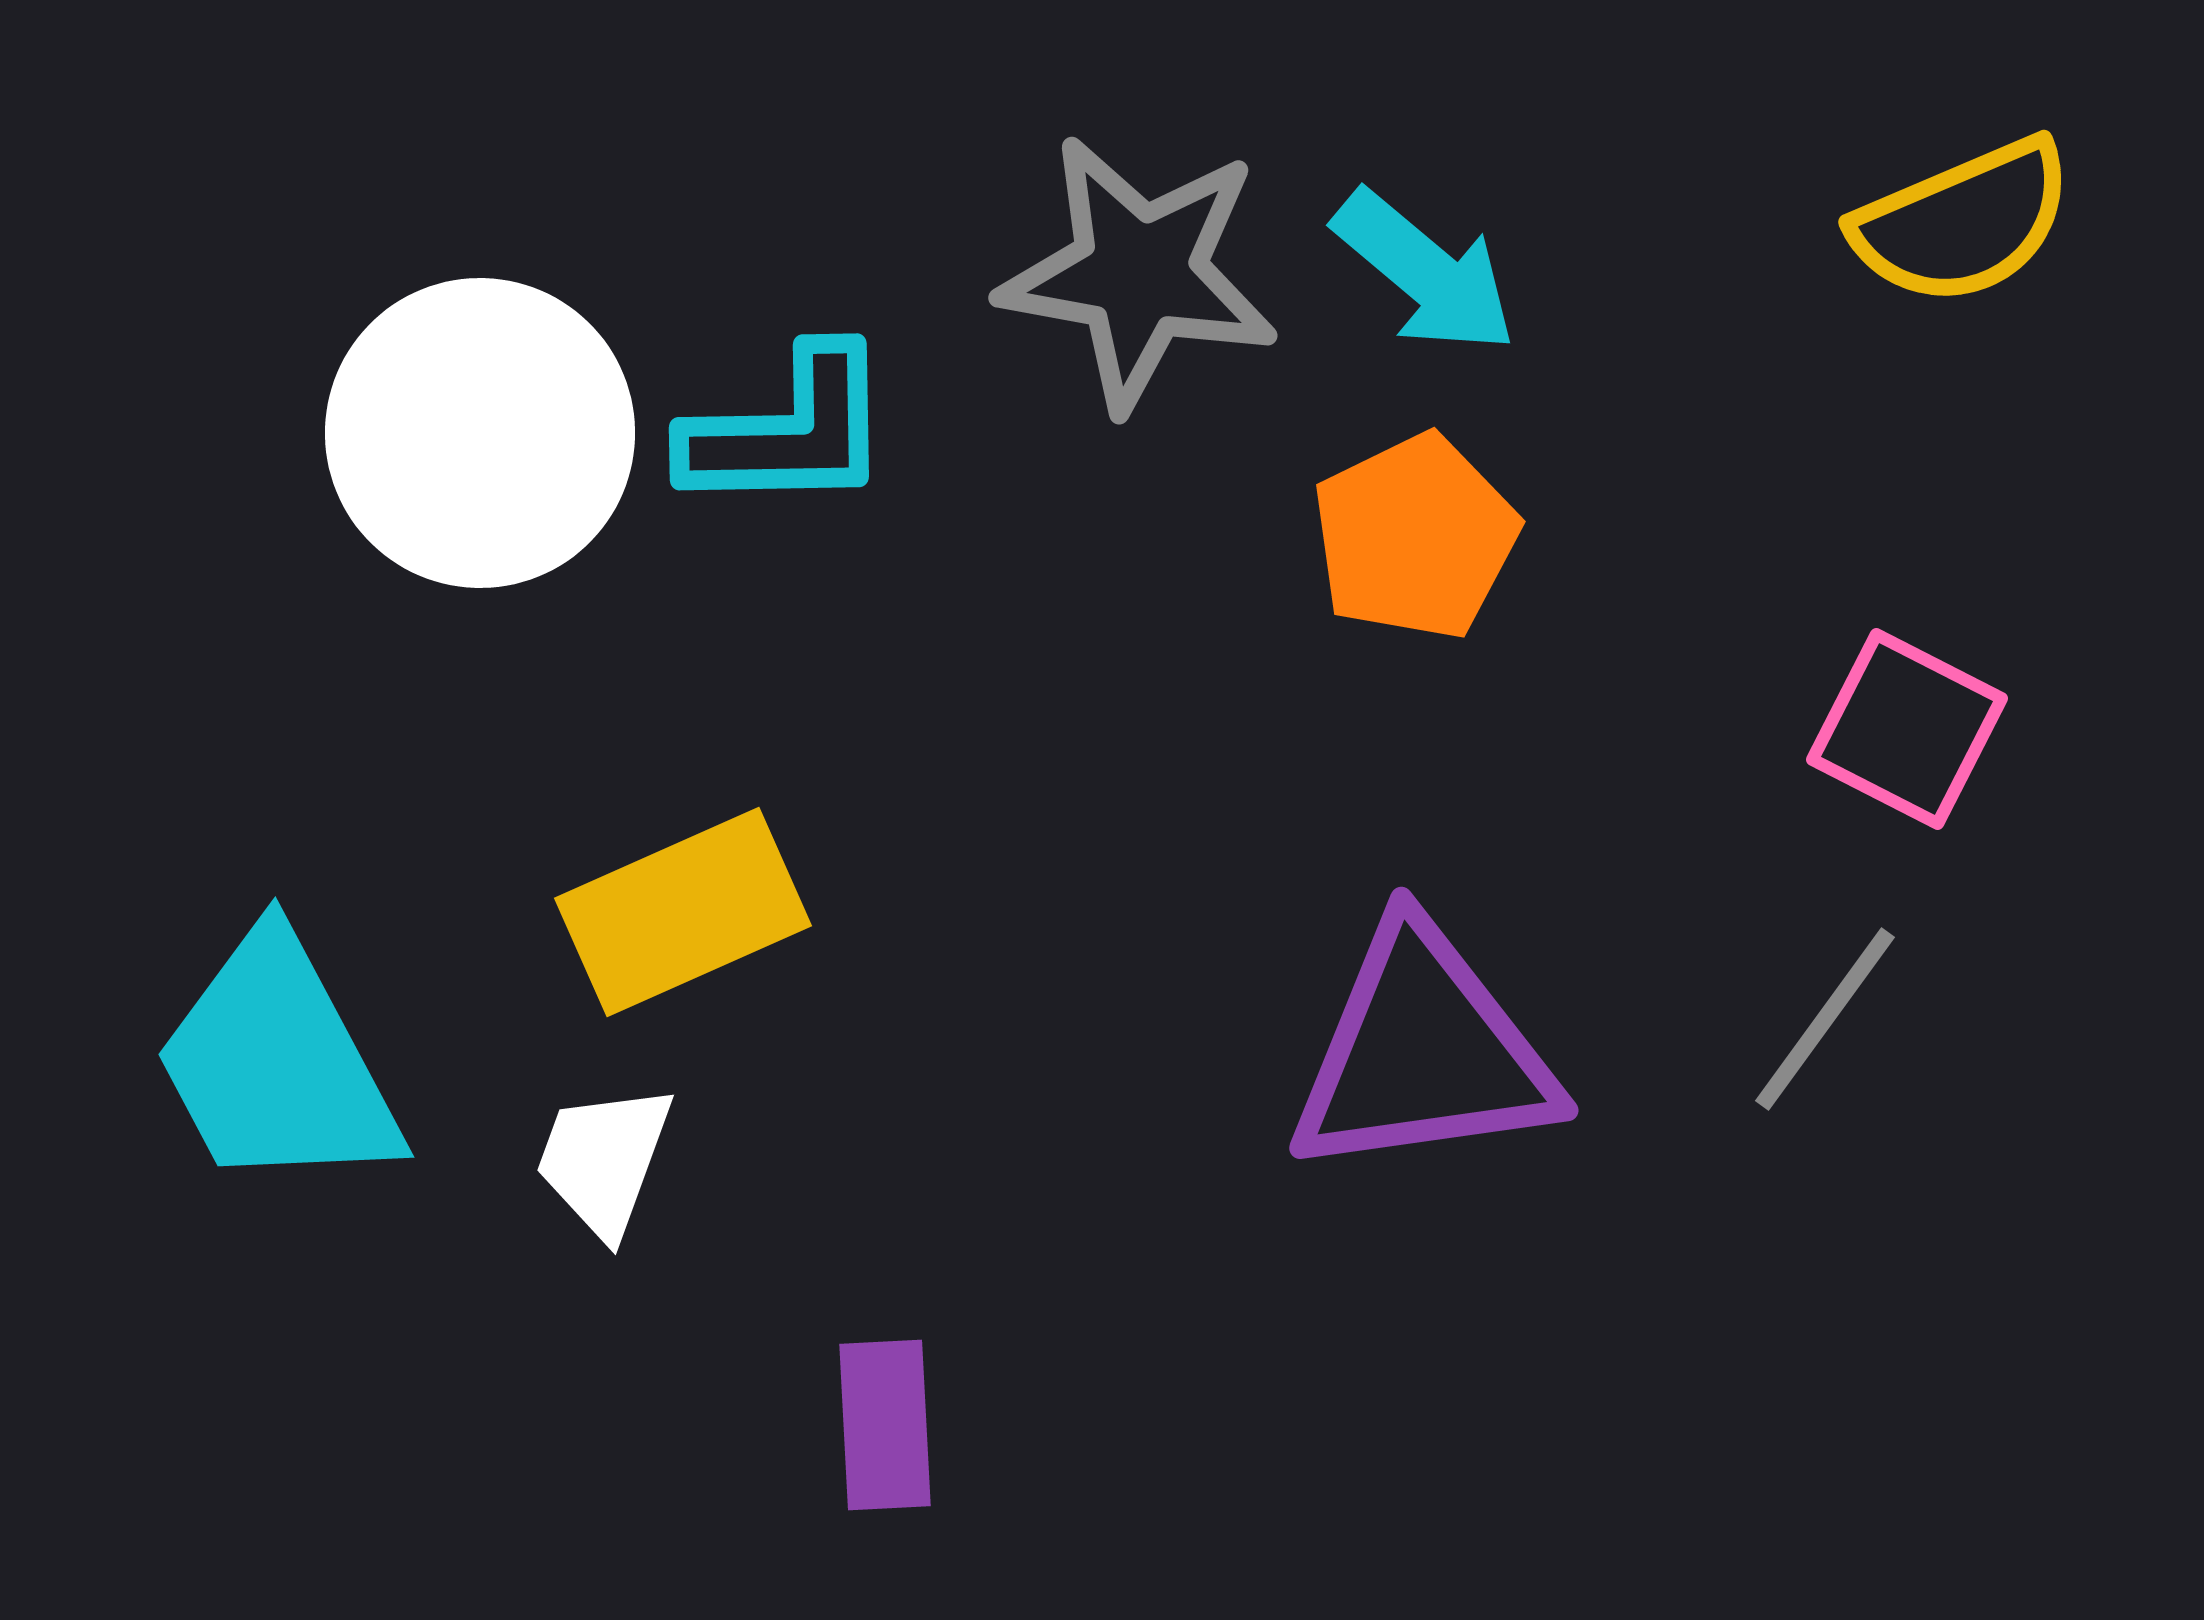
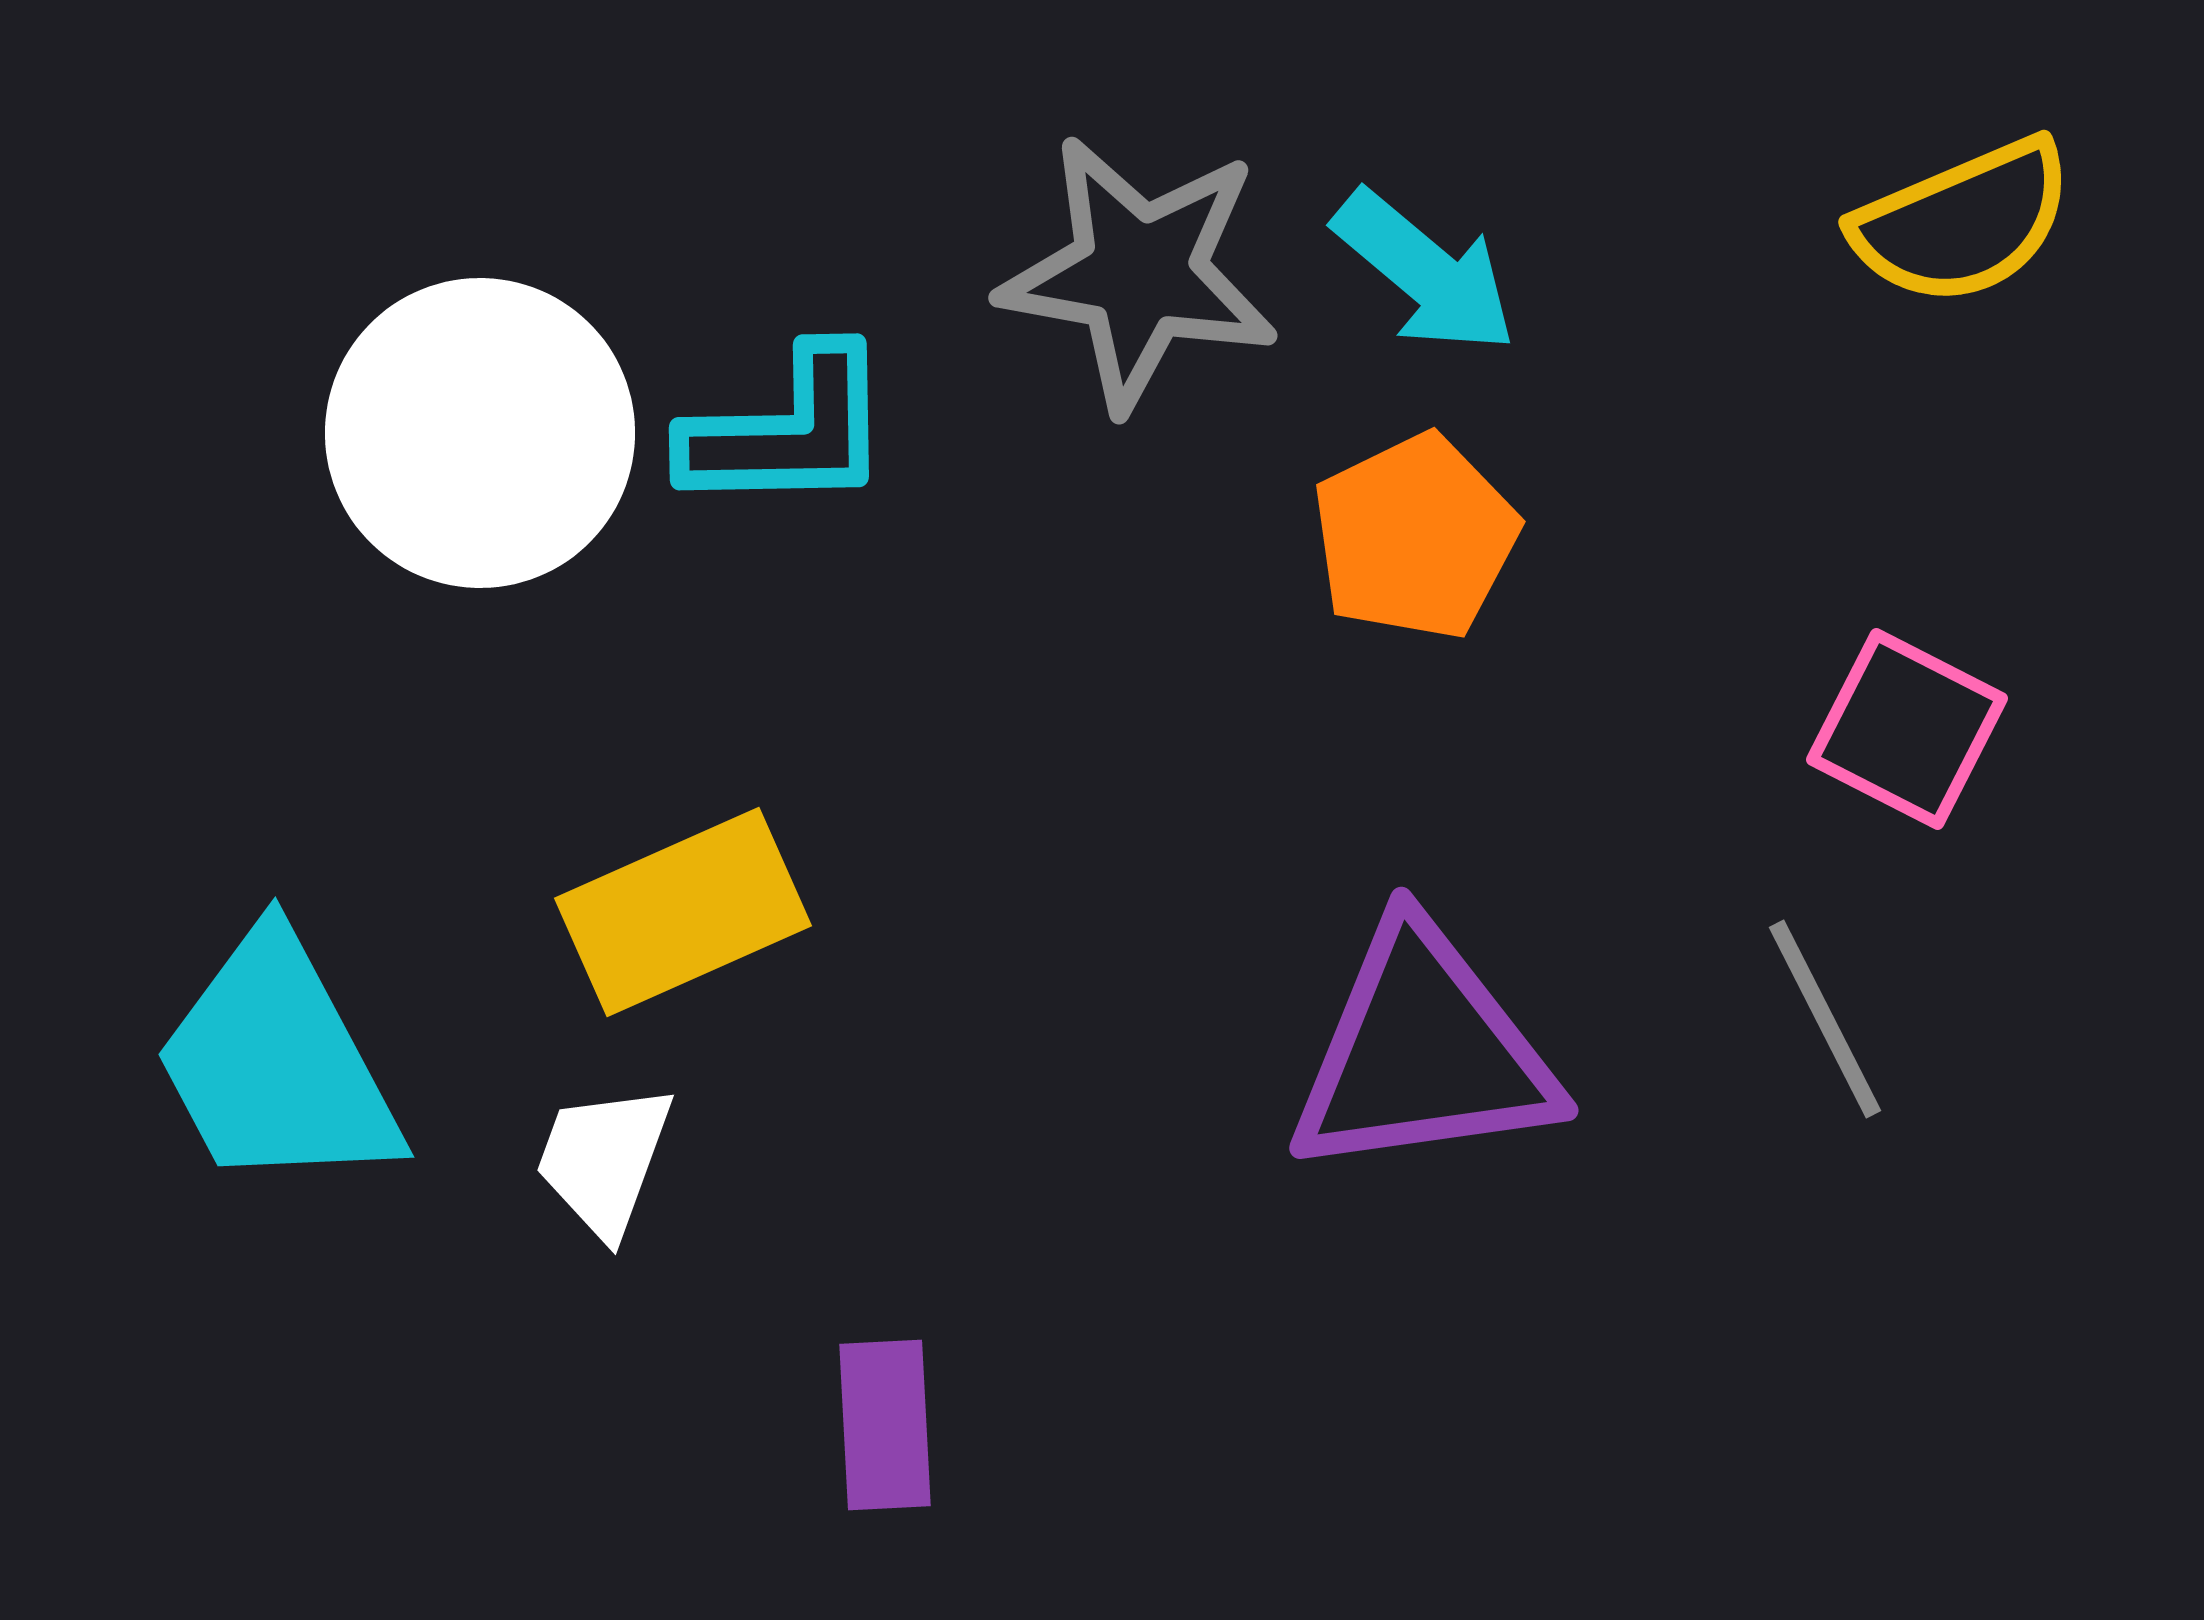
gray line: rotated 63 degrees counterclockwise
